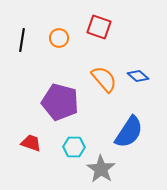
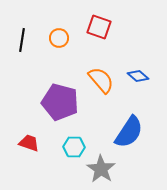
orange semicircle: moved 3 px left, 1 px down
red trapezoid: moved 2 px left
